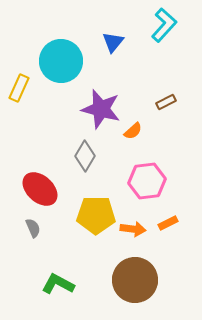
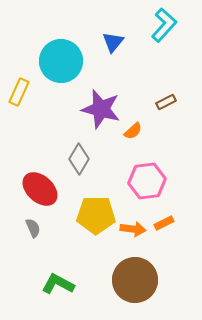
yellow rectangle: moved 4 px down
gray diamond: moved 6 px left, 3 px down
orange rectangle: moved 4 px left
